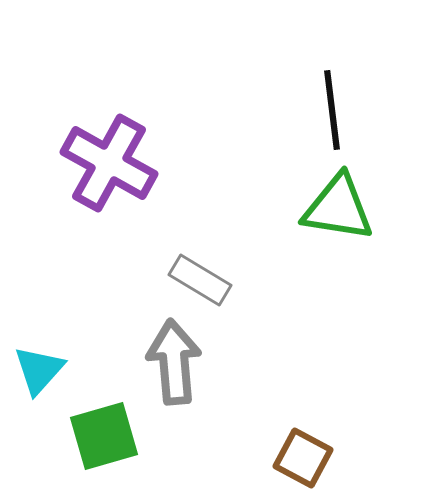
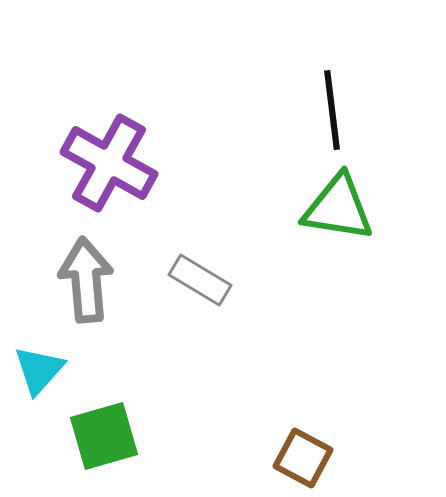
gray arrow: moved 88 px left, 82 px up
